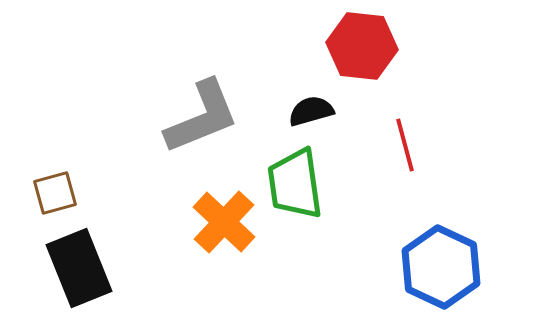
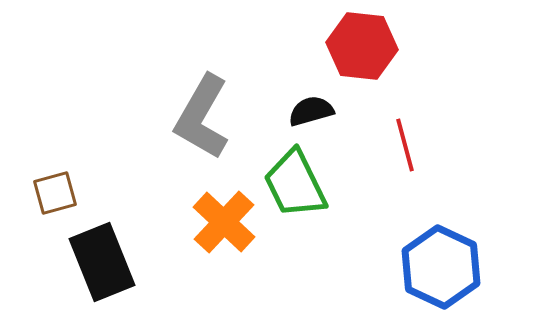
gray L-shape: rotated 142 degrees clockwise
green trapezoid: rotated 18 degrees counterclockwise
black rectangle: moved 23 px right, 6 px up
